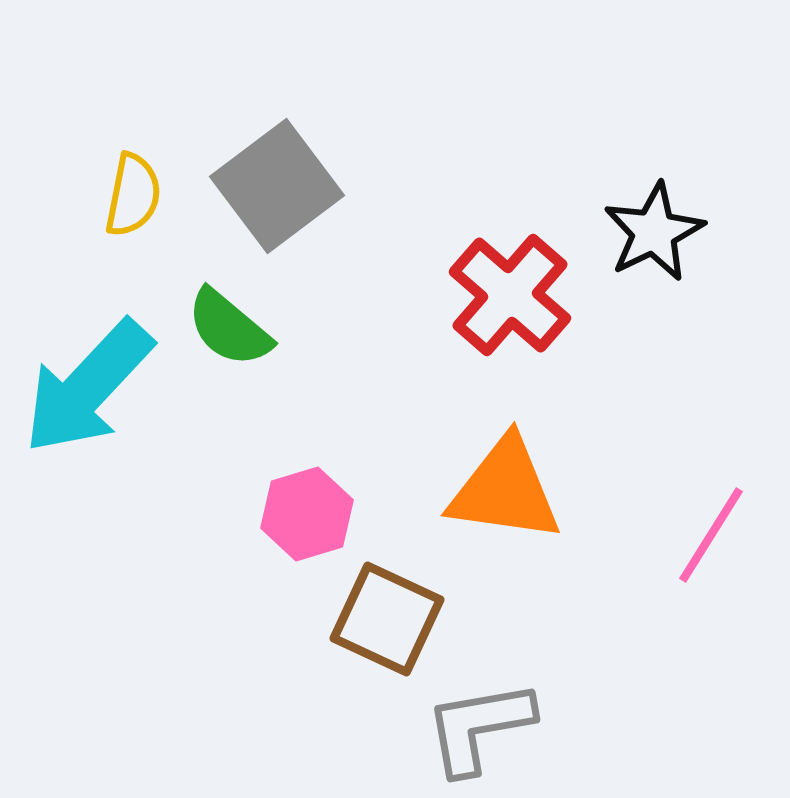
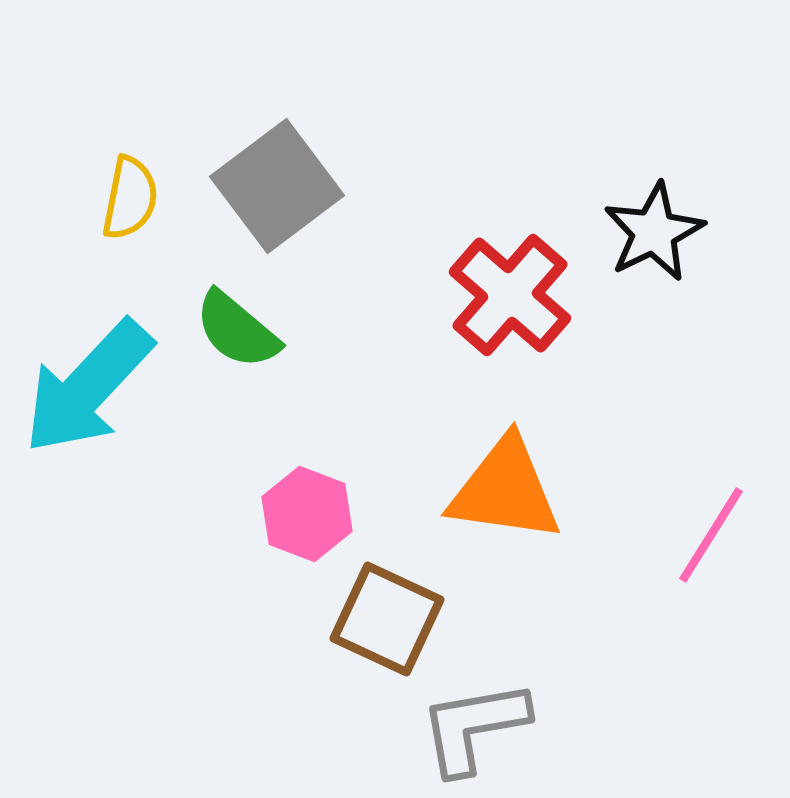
yellow semicircle: moved 3 px left, 3 px down
green semicircle: moved 8 px right, 2 px down
pink hexagon: rotated 22 degrees counterclockwise
gray L-shape: moved 5 px left
